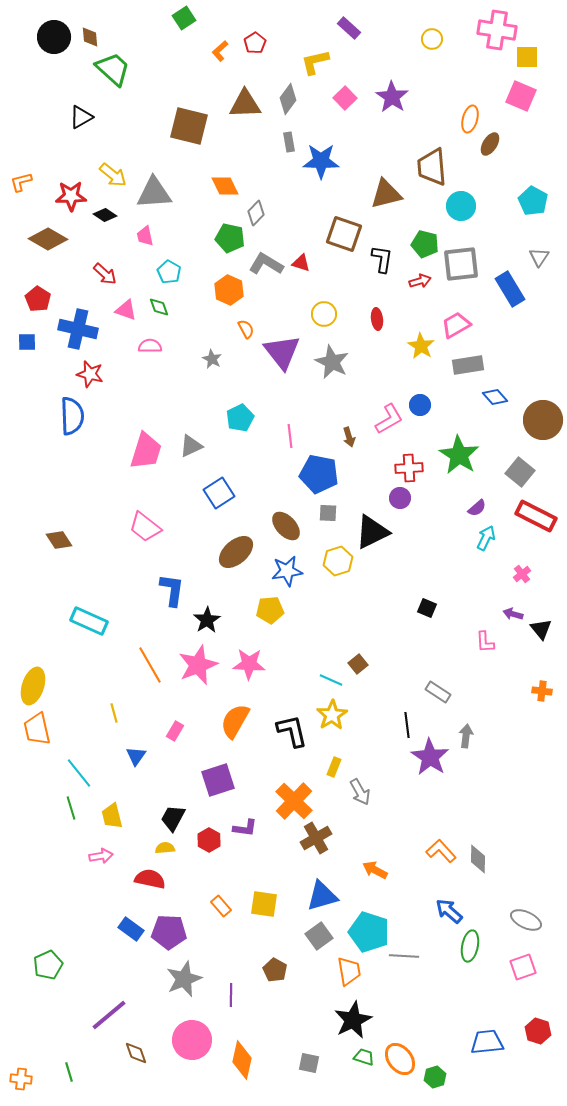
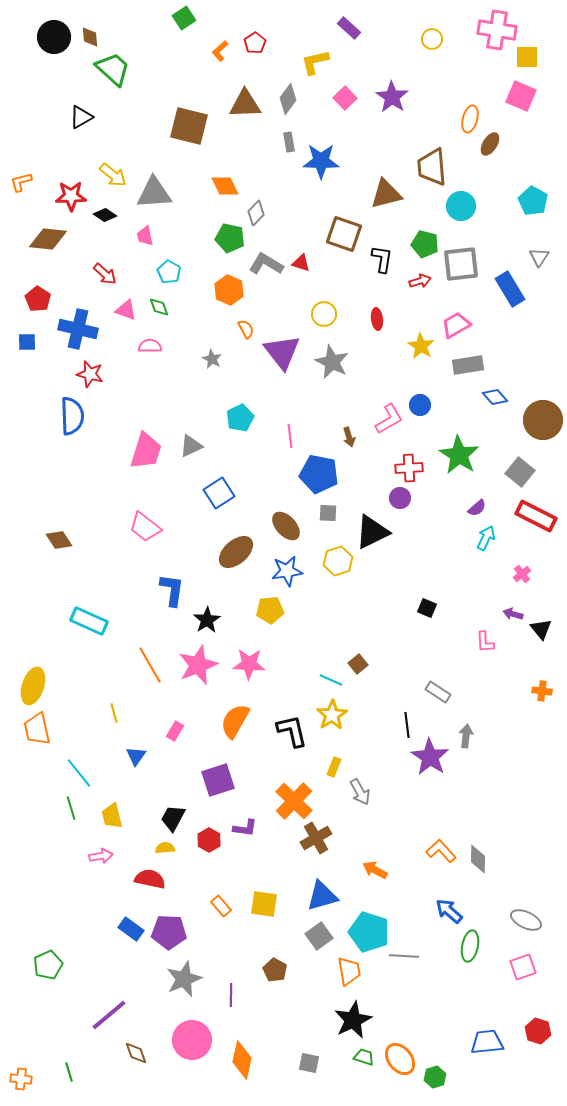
brown diamond at (48, 239): rotated 24 degrees counterclockwise
